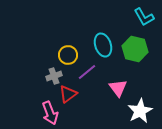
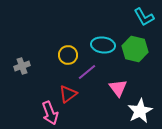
cyan ellipse: rotated 65 degrees counterclockwise
gray cross: moved 32 px left, 10 px up
